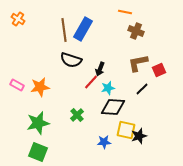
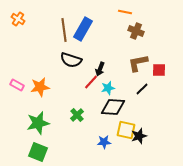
red square: rotated 24 degrees clockwise
